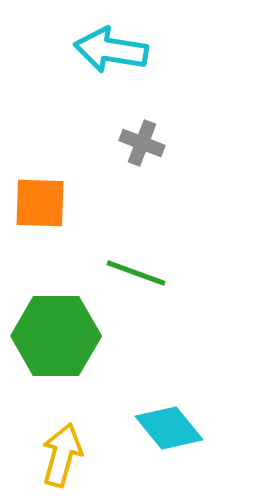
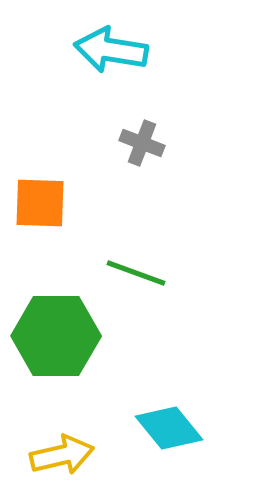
yellow arrow: rotated 62 degrees clockwise
